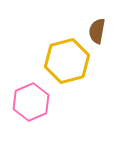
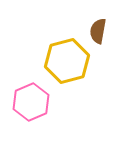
brown semicircle: moved 1 px right
